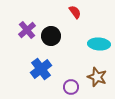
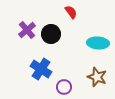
red semicircle: moved 4 px left
black circle: moved 2 px up
cyan ellipse: moved 1 px left, 1 px up
blue cross: rotated 20 degrees counterclockwise
purple circle: moved 7 px left
